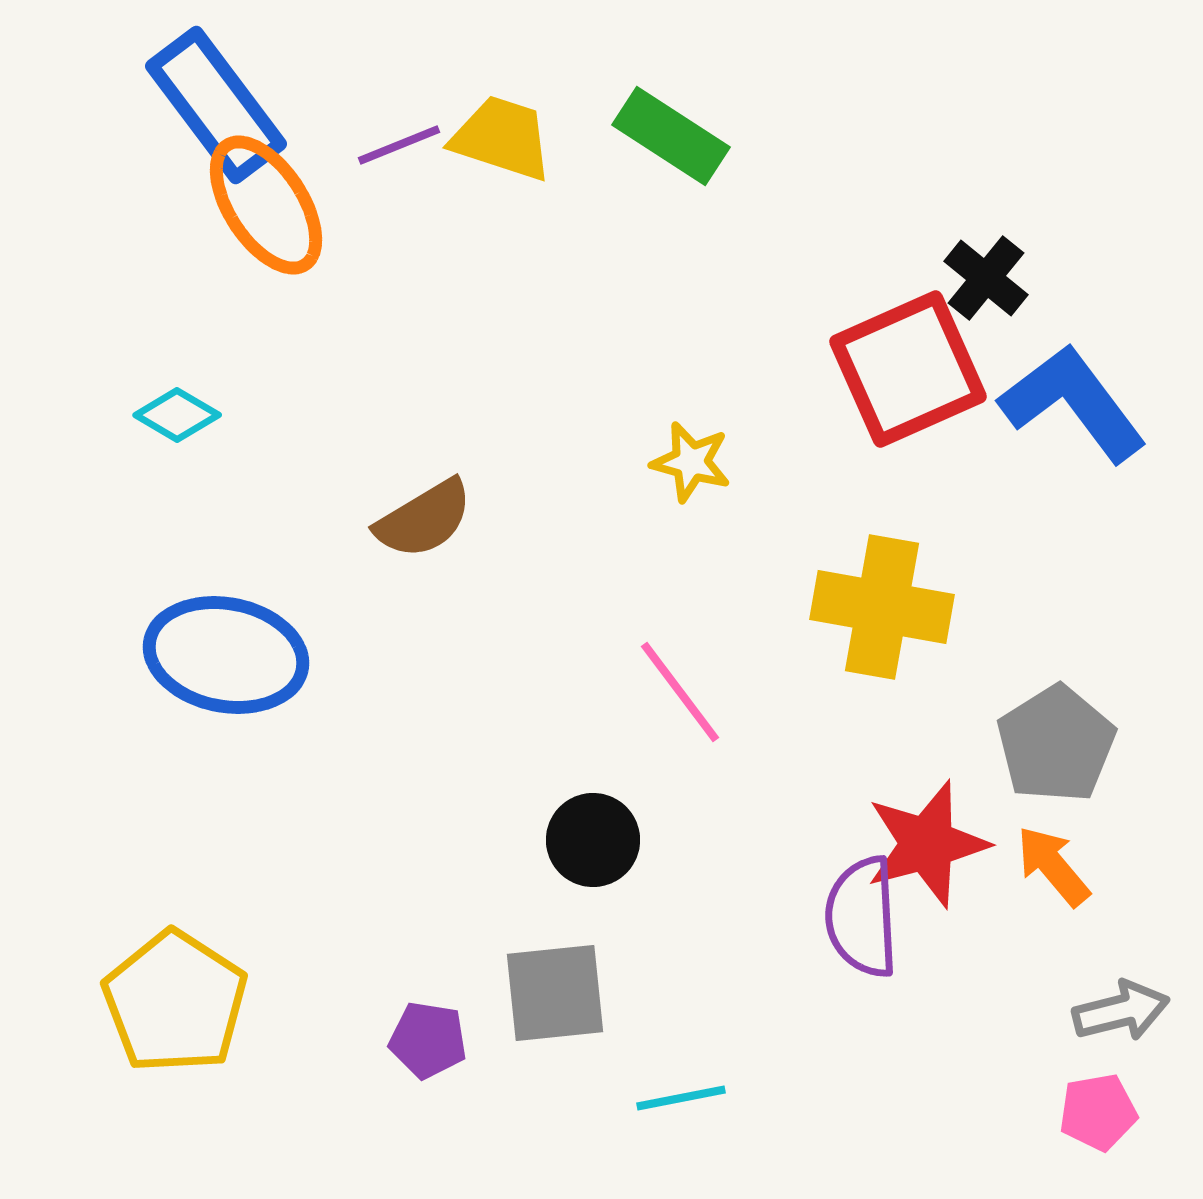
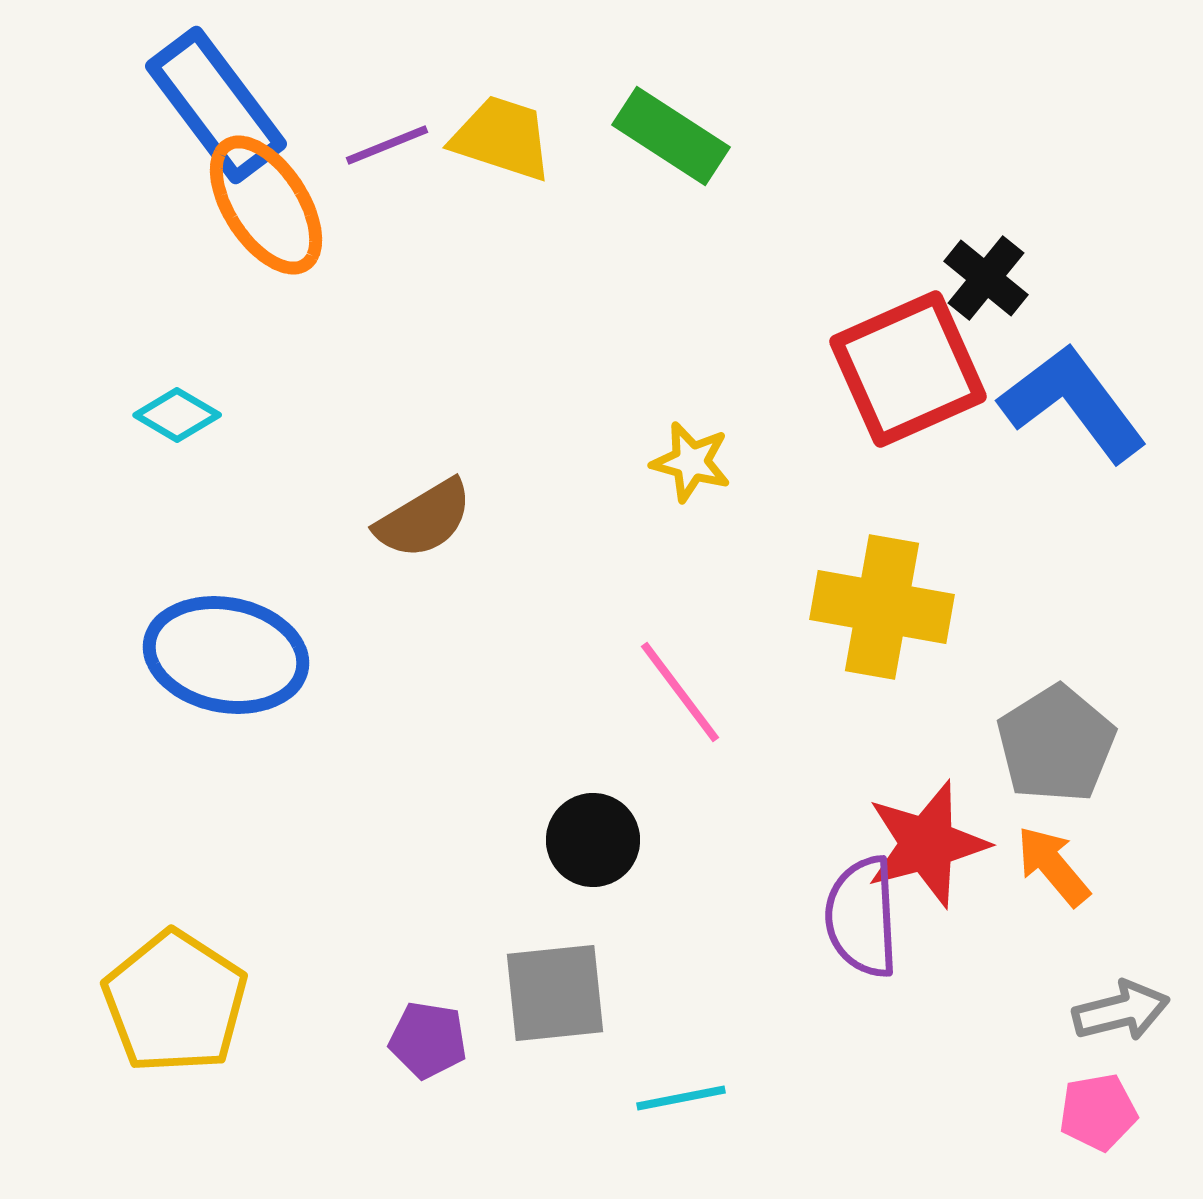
purple line: moved 12 px left
